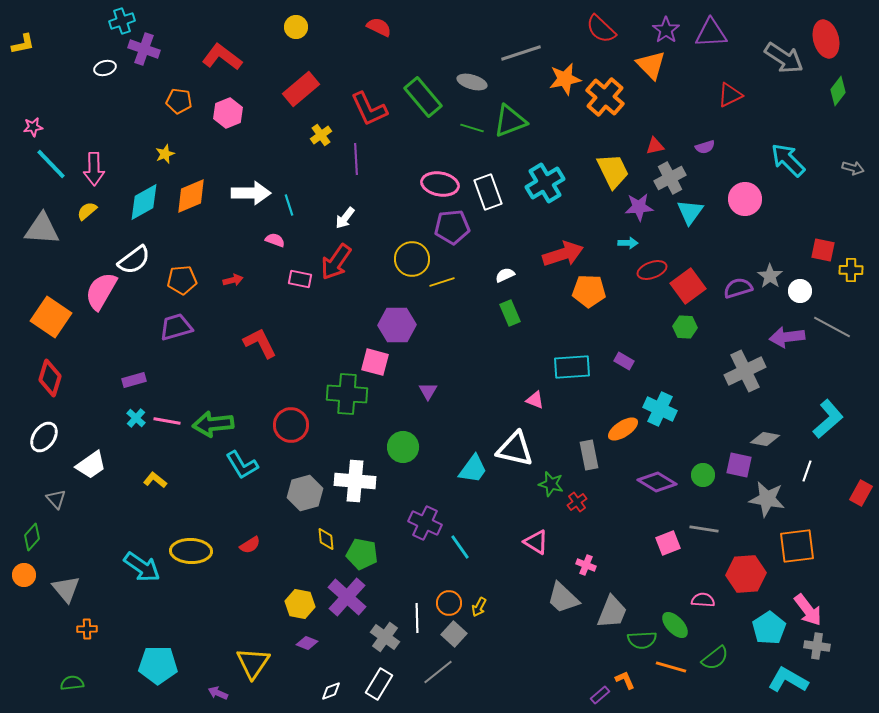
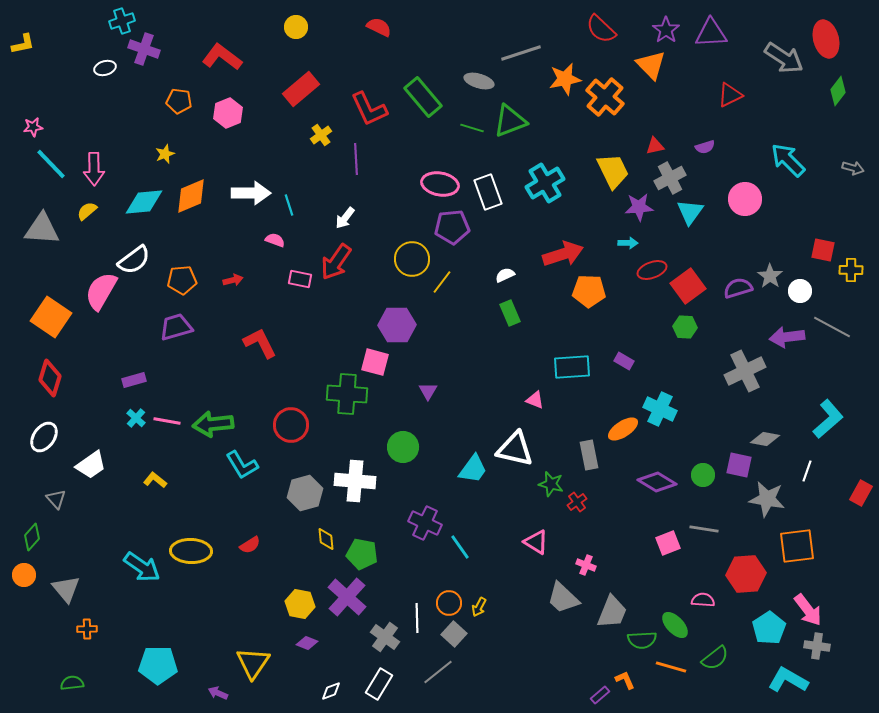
gray ellipse at (472, 82): moved 7 px right, 1 px up
cyan diamond at (144, 202): rotated 24 degrees clockwise
yellow line at (442, 282): rotated 35 degrees counterclockwise
